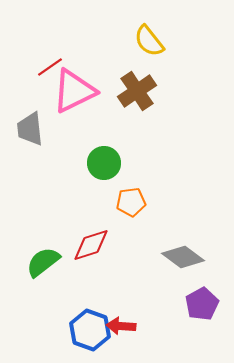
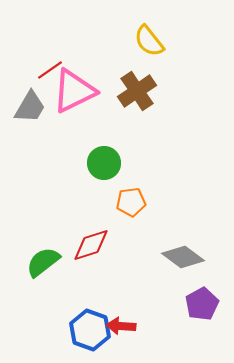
red line: moved 3 px down
gray trapezoid: moved 22 px up; rotated 144 degrees counterclockwise
